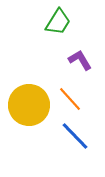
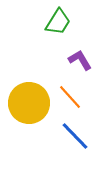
orange line: moved 2 px up
yellow circle: moved 2 px up
